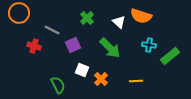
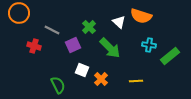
green cross: moved 2 px right, 9 px down
